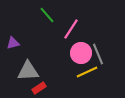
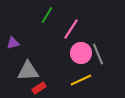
green line: rotated 72 degrees clockwise
yellow line: moved 6 px left, 8 px down
